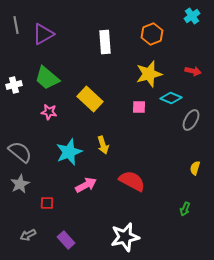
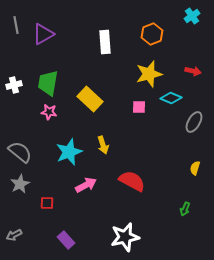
green trapezoid: moved 1 px right, 5 px down; rotated 60 degrees clockwise
gray ellipse: moved 3 px right, 2 px down
gray arrow: moved 14 px left
